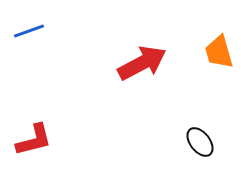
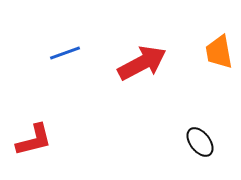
blue line: moved 36 px right, 22 px down
orange trapezoid: rotated 6 degrees clockwise
